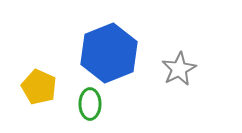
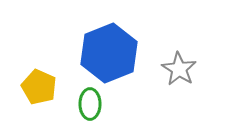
gray star: rotated 12 degrees counterclockwise
